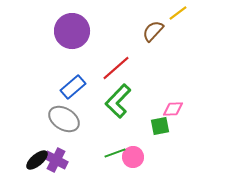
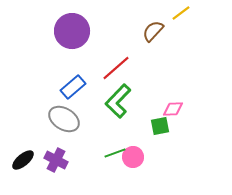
yellow line: moved 3 px right
black ellipse: moved 14 px left
